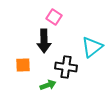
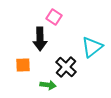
black arrow: moved 4 px left, 2 px up
black cross: rotated 35 degrees clockwise
green arrow: rotated 28 degrees clockwise
